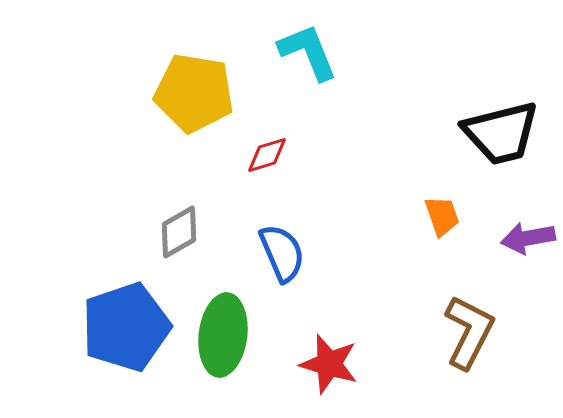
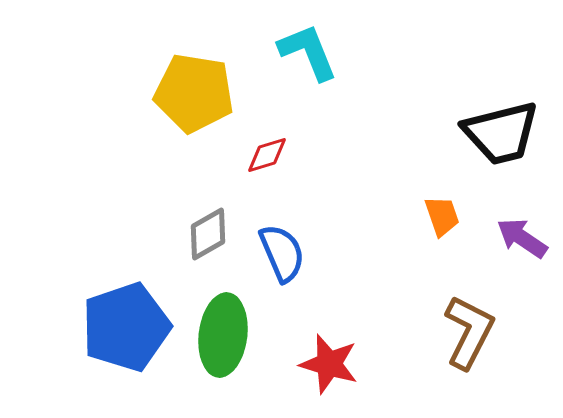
gray diamond: moved 29 px right, 2 px down
purple arrow: moved 6 px left; rotated 44 degrees clockwise
